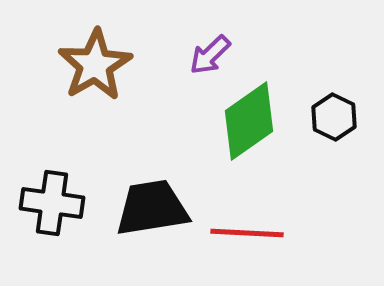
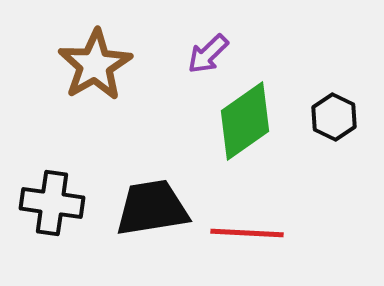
purple arrow: moved 2 px left, 1 px up
green diamond: moved 4 px left
